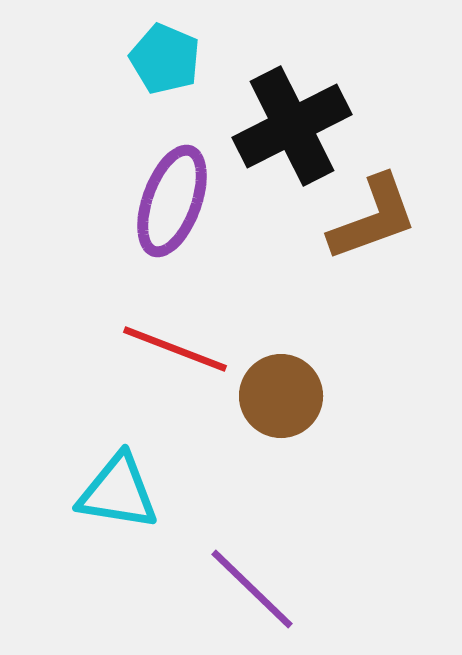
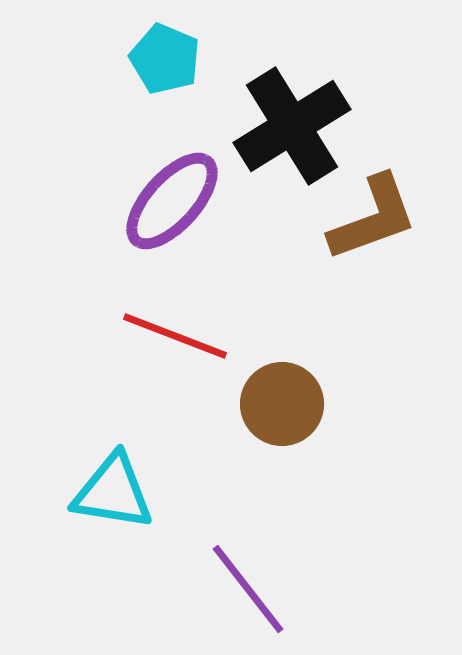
black cross: rotated 5 degrees counterclockwise
purple ellipse: rotated 22 degrees clockwise
red line: moved 13 px up
brown circle: moved 1 px right, 8 px down
cyan triangle: moved 5 px left
purple line: moved 4 px left; rotated 8 degrees clockwise
